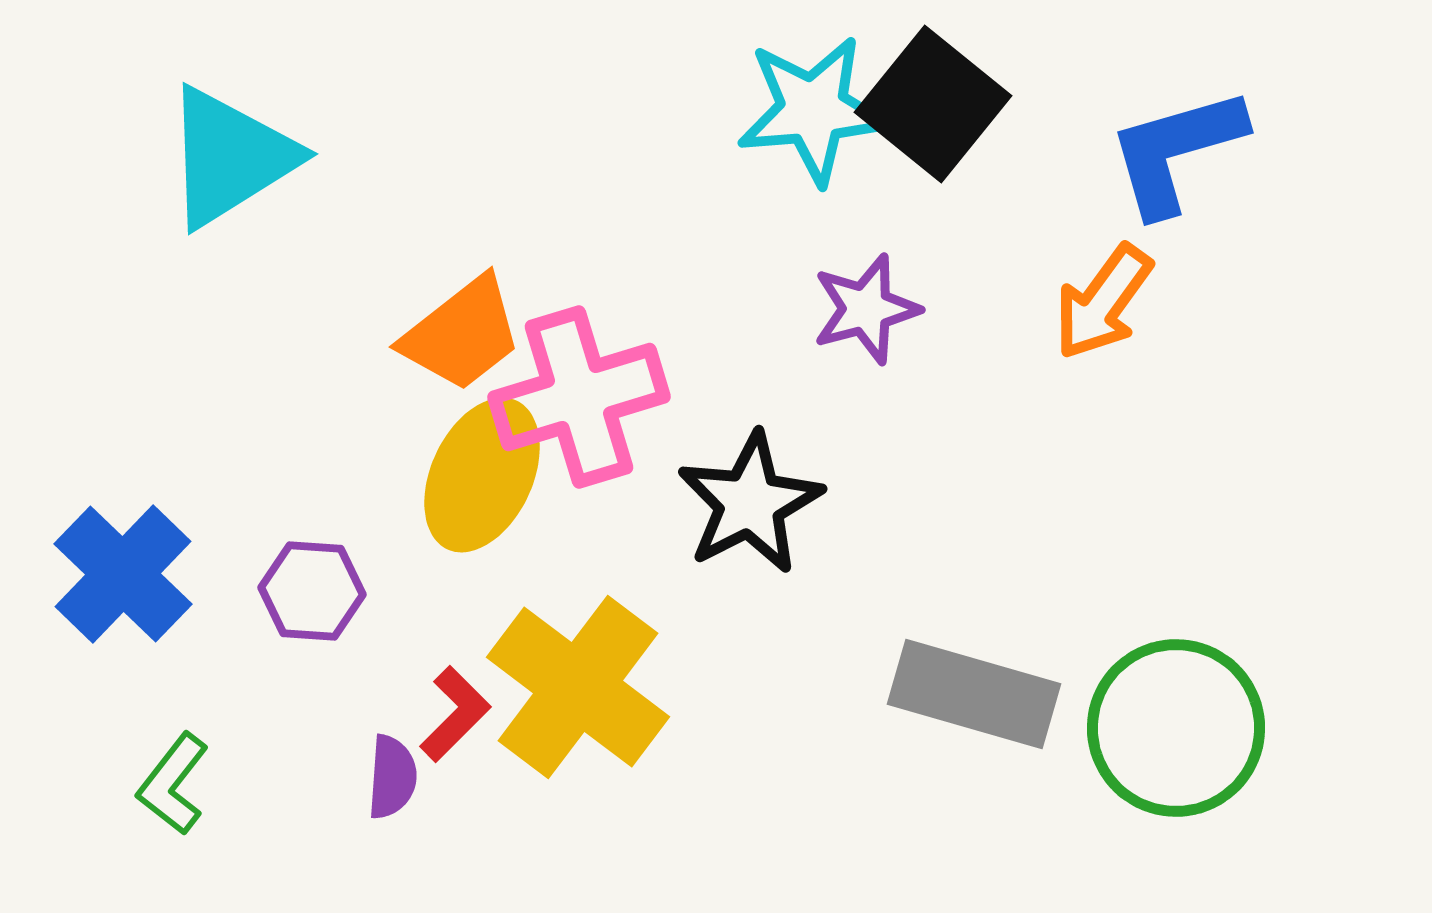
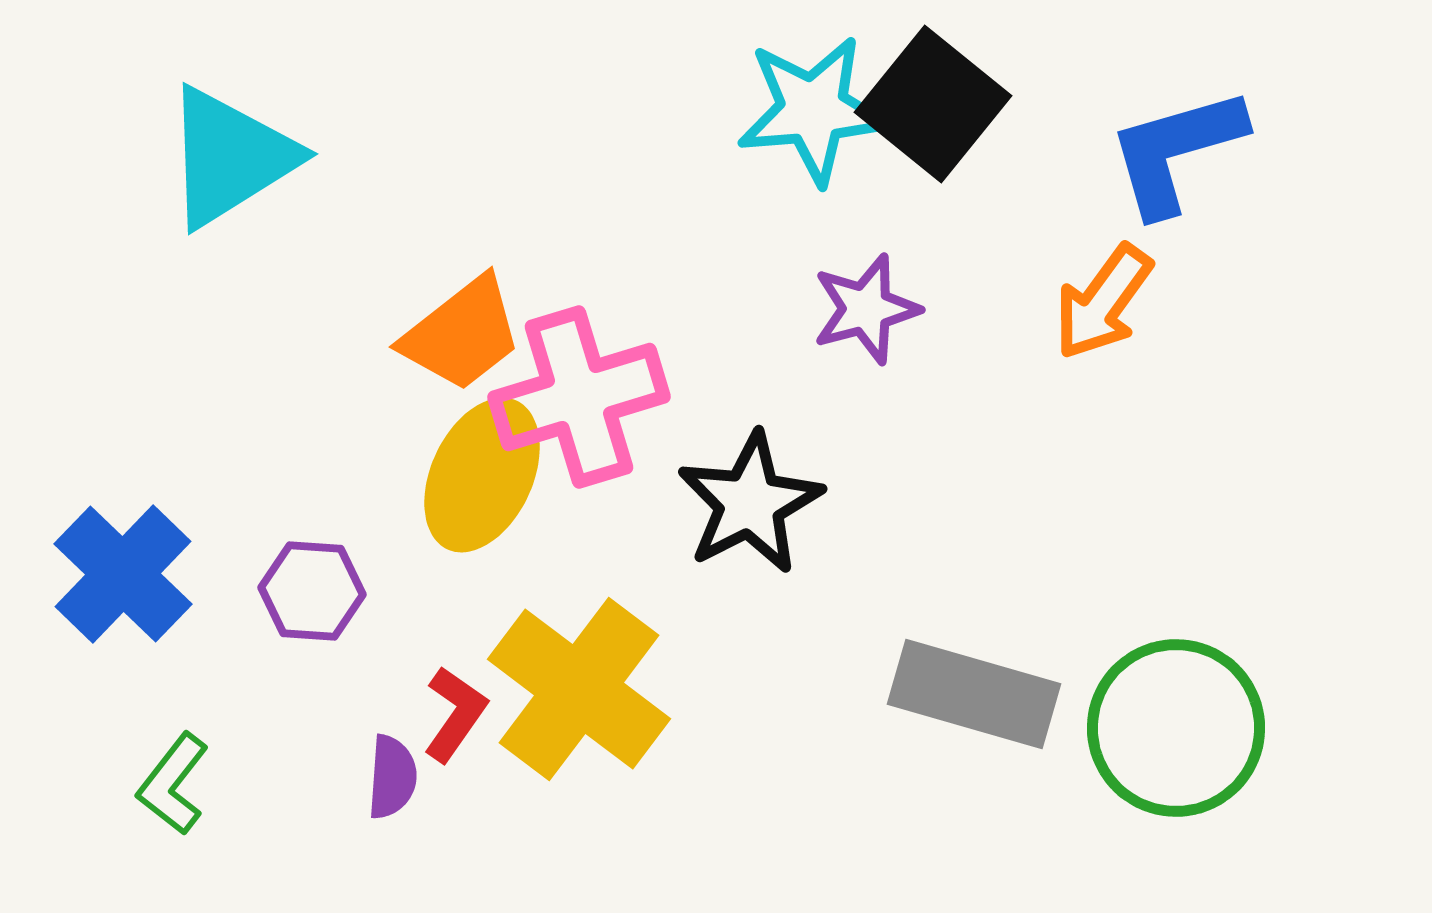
yellow cross: moved 1 px right, 2 px down
red L-shape: rotated 10 degrees counterclockwise
